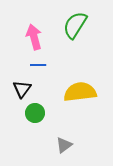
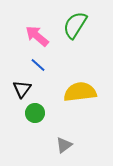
pink arrow: moved 3 px right, 1 px up; rotated 35 degrees counterclockwise
blue line: rotated 42 degrees clockwise
